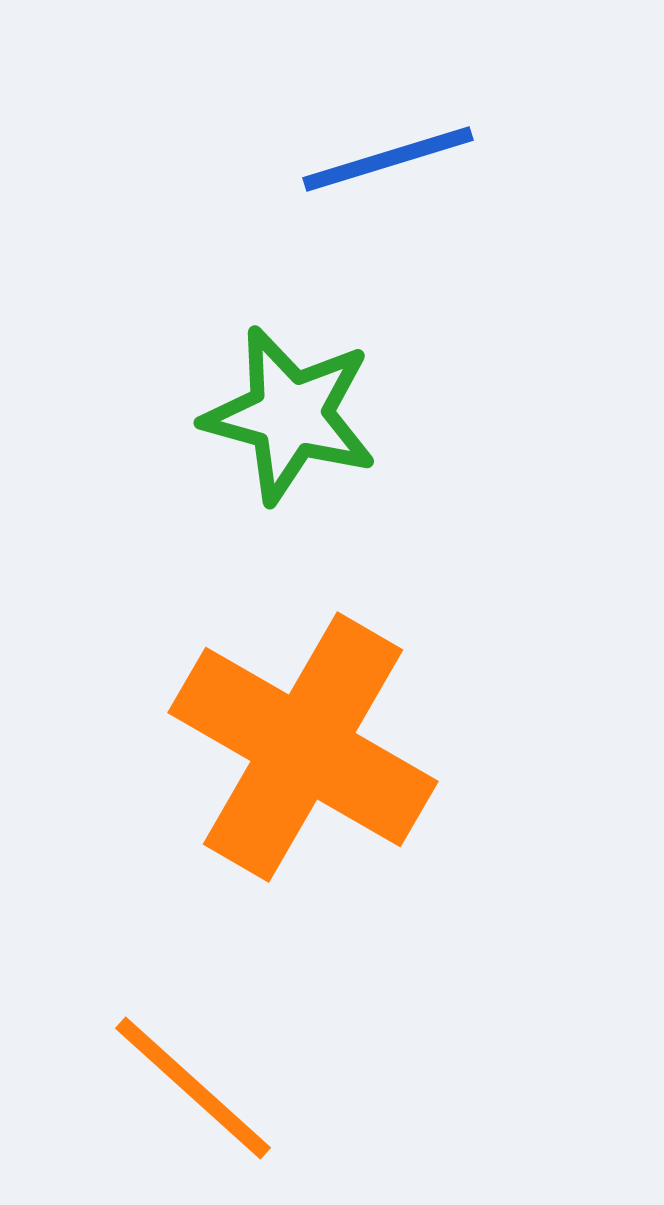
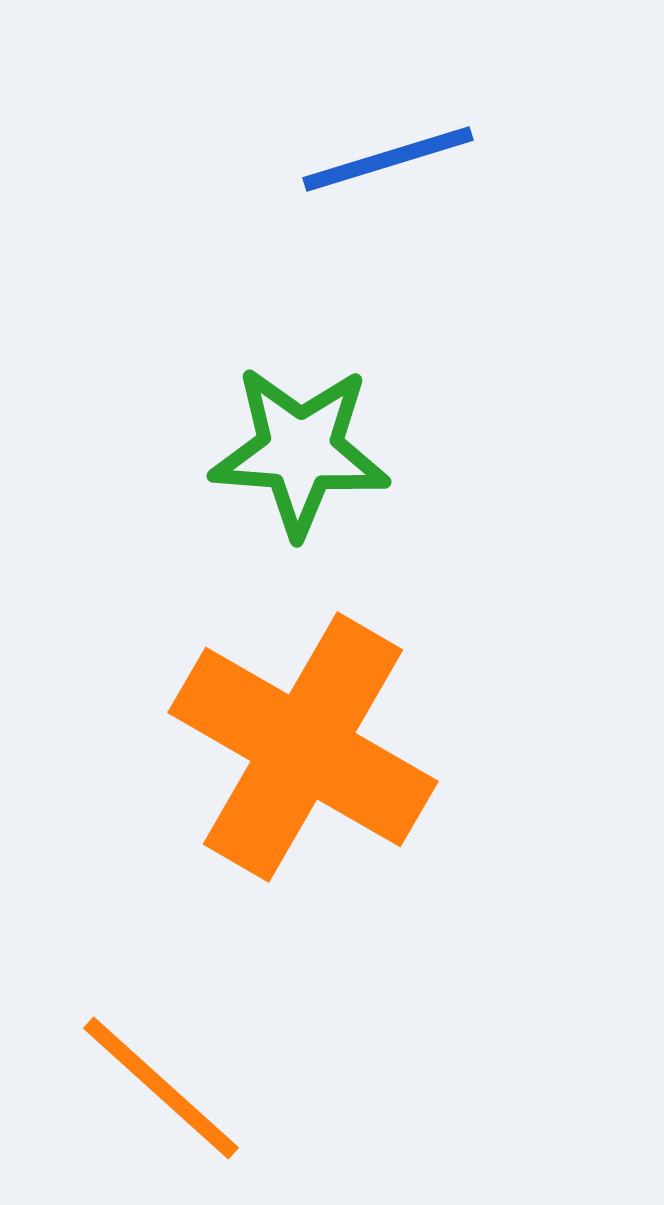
green star: moved 10 px right, 36 px down; rotated 11 degrees counterclockwise
orange line: moved 32 px left
